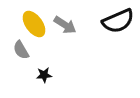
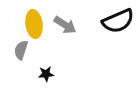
yellow ellipse: rotated 28 degrees clockwise
gray semicircle: rotated 48 degrees clockwise
black star: moved 2 px right, 1 px up
